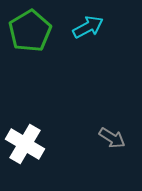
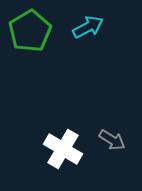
gray arrow: moved 2 px down
white cross: moved 38 px right, 5 px down
